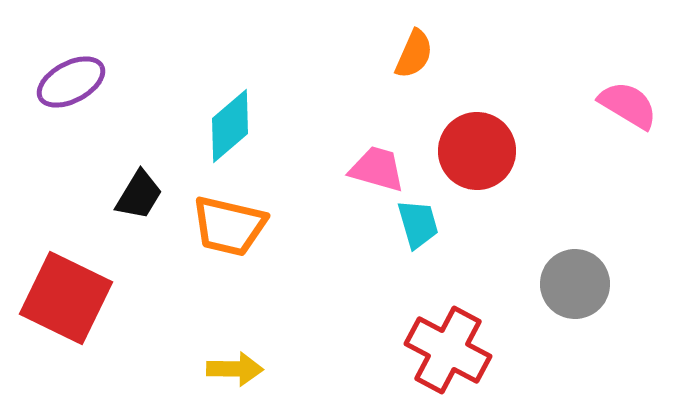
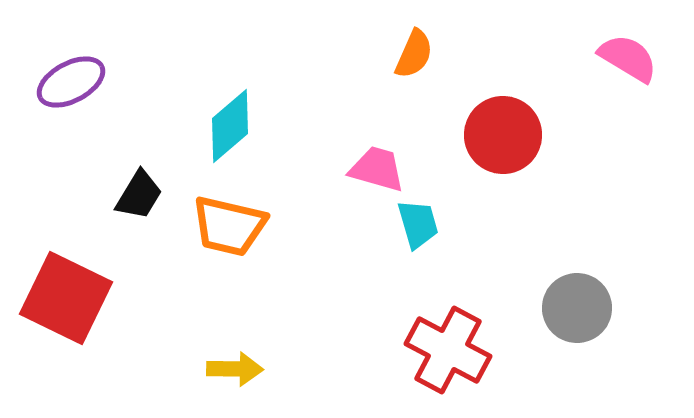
pink semicircle: moved 47 px up
red circle: moved 26 px right, 16 px up
gray circle: moved 2 px right, 24 px down
